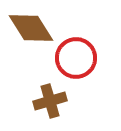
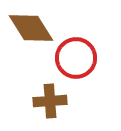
brown cross: rotated 12 degrees clockwise
